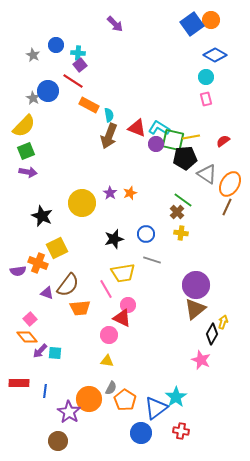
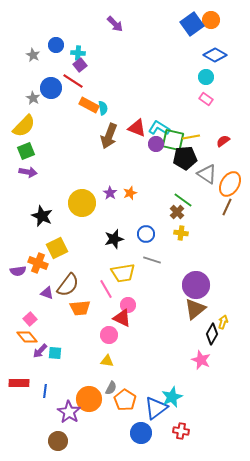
blue circle at (48, 91): moved 3 px right, 3 px up
pink rectangle at (206, 99): rotated 40 degrees counterclockwise
cyan semicircle at (109, 115): moved 6 px left, 7 px up
cyan star at (176, 397): moved 4 px left; rotated 10 degrees clockwise
